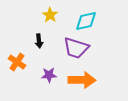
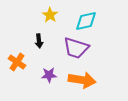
orange arrow: rotated 8 degrees clockwise
